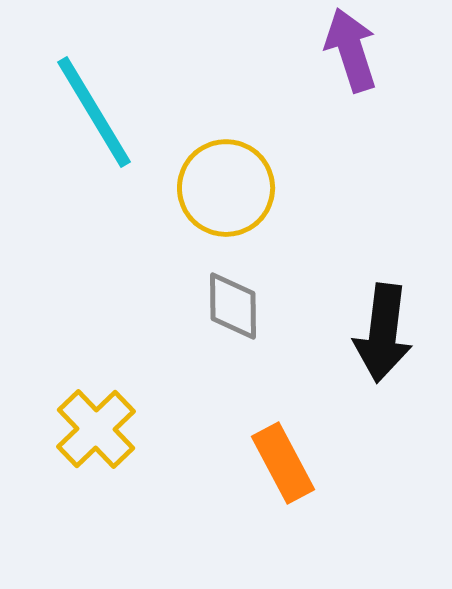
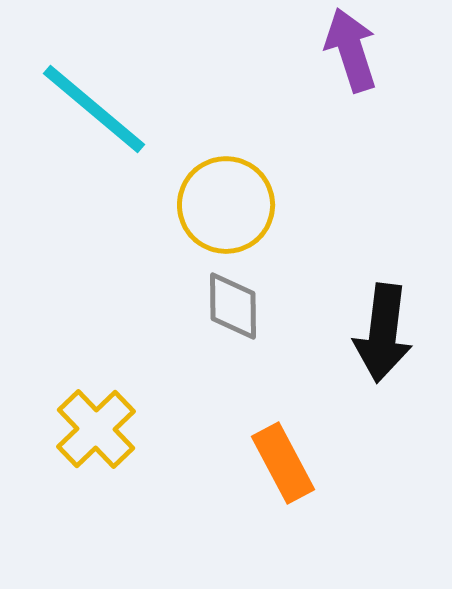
cyan line: moved 3 px up; rotated 19 degrees counterclockwise
yellow circle: moved 17 px down
